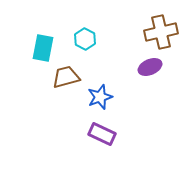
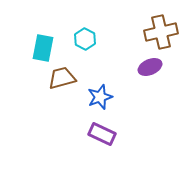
brown trapezoid: moved 4 px left, 1 px down
